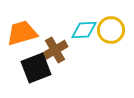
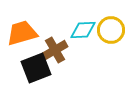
cyan diamond: moved 1 px left
